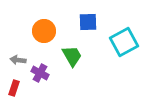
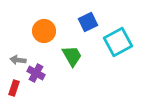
blue square: rotated 24 degrees counterclockwise
cyan square: moved 6 px left
purple cross: moved 4 px left
